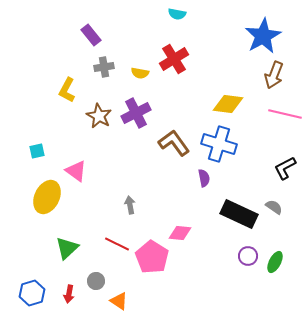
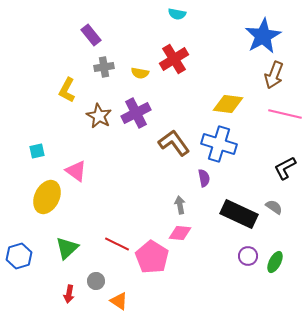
gray arrow: moved 50 px right
blue hexagon: moved 13 px left, 37 px up
